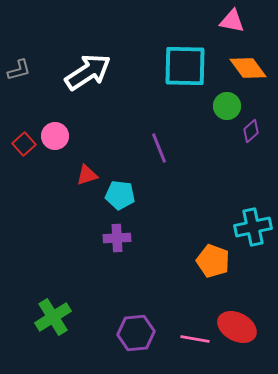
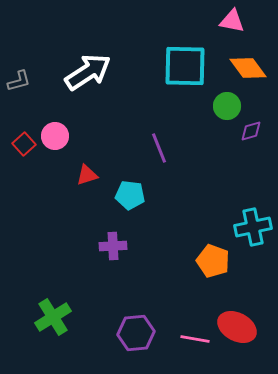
gray L-shape: moved 11 px down
purple diamond: rotated 25 degrees clockwise
cyan pentagon: moved 10 px right
purple cross: moved 4 px left, 8 px down
